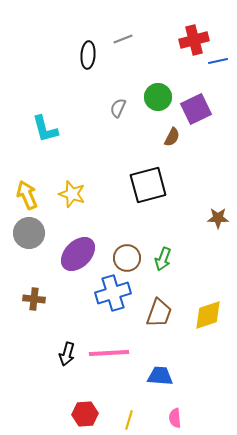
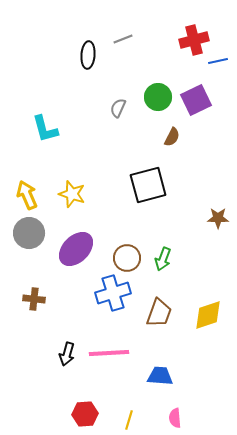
purple square: moved 9 px up
purple ellipse: moved 2 px left, 5 px up
